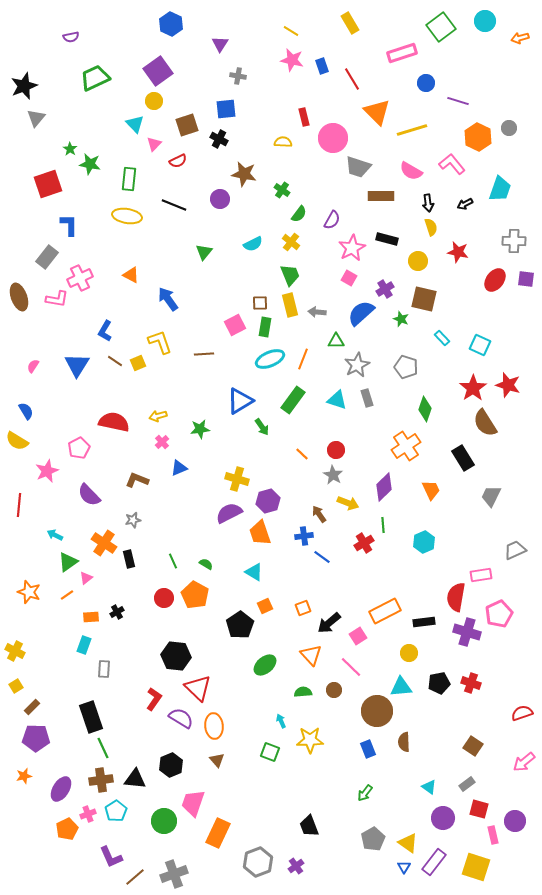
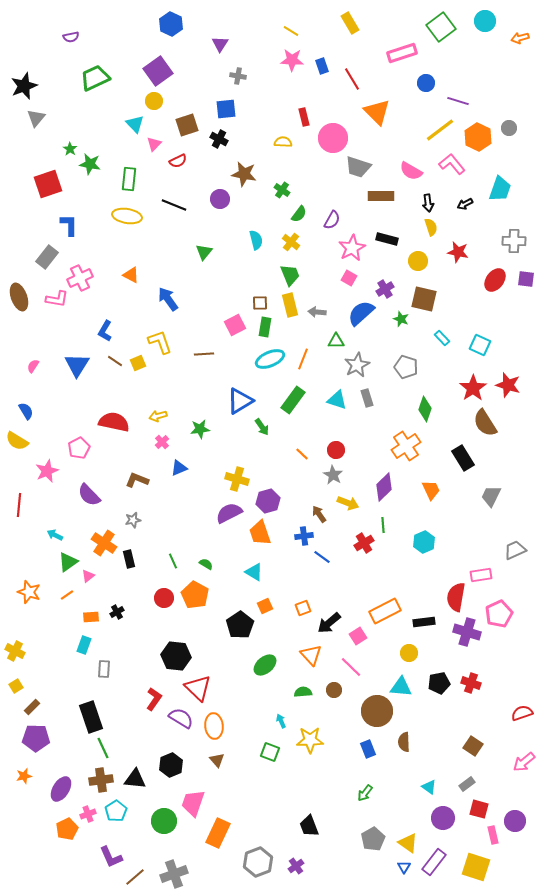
pink star at (292, 60): rotated 10 degrees counterclockwise
yellow line at (412, 130): moved 28 px right; rotated 20 degrees counterclockwise
cyan semicircle at (253, 244): moved 3 px right, 4 px up; rotated 78 degrees counterclockwise
pink triangle at (86, 578): moved 2 px right, 2 px up
cyan triangle at (401, 687): rotated 10 degrees clockwise
